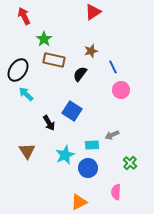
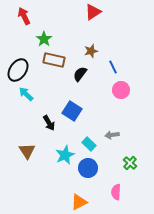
gray arrow: rotated 16 degrees clockwise
cyan rectangle: moved 3 px left, 1 px up; rotated 48 degrees clockwise
